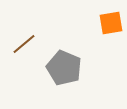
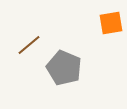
brown line: moved 5 px right, 1 px down
